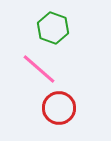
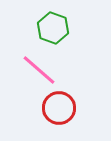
pink line: moved 1 px down
